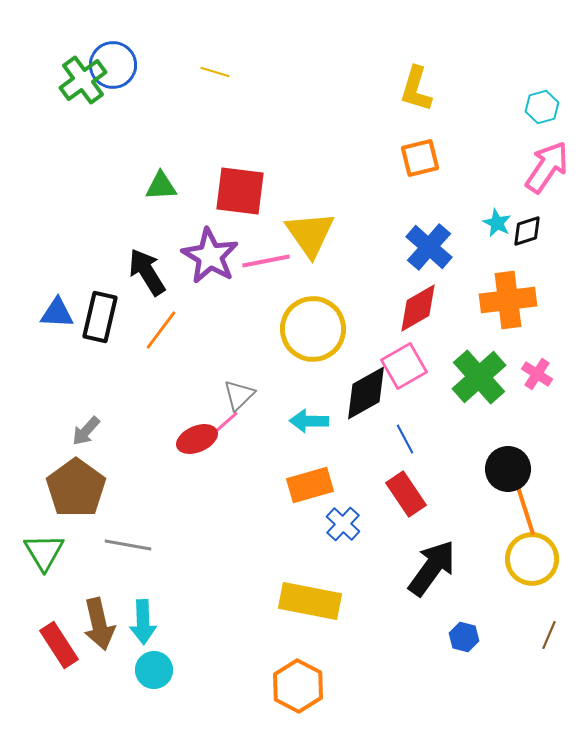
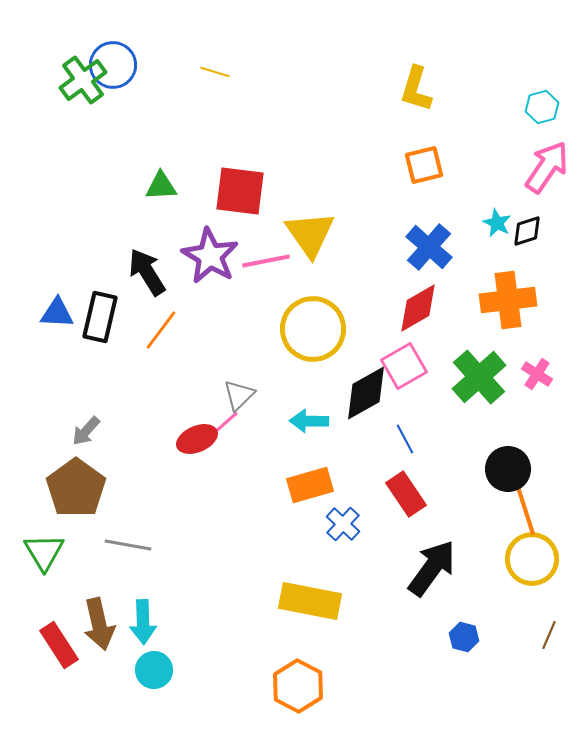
orange square at (420, 158): moved 4 px right, 7 px down
